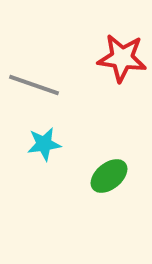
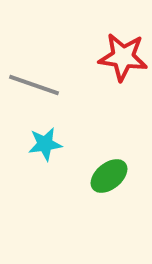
red star: moved 1 px right, 1 px up
cyan star: moved 1 px right
